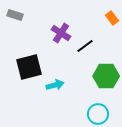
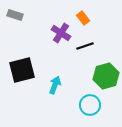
orange rectangle: moved 29 px left
black line: rotated 18 degrees clockwise
black square: moved 7 px left, 3 px down
green hexagon: rotated 15 degrees counterclockwise
cyan arrow: rotated 54 degrees counterclockwise
cyan circle: moved 8 px left, 9 px up
